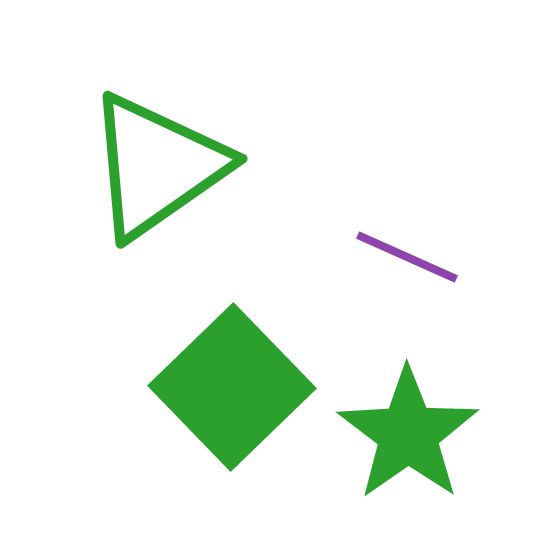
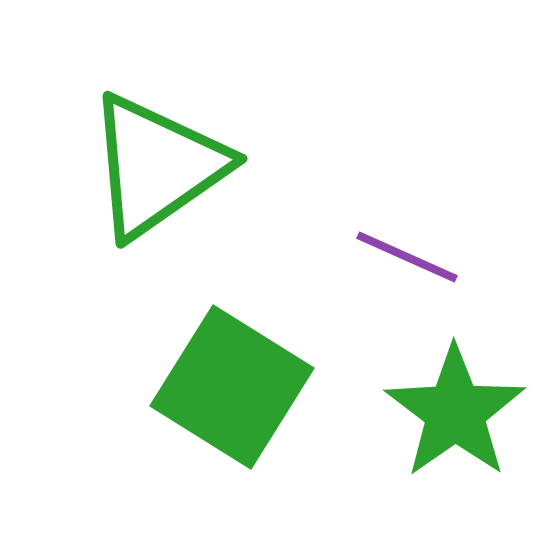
green square: rotated 14 degrees counterclockwise
green star: moved 47 px right, 22 px up
